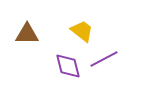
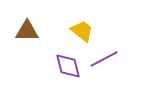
brown triangle: moved 3 px up
